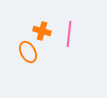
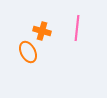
pink line: moved 8 px right, 6 px up
